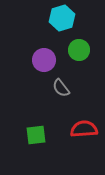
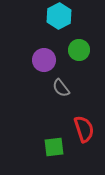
cyan hexagon: moved 3 px left, 2 px up; rotated 10 degrees counterclockwise
red semicircle: rotated 76 degrees clockwise
green square: moved 18 px right, 12 px down
